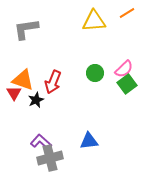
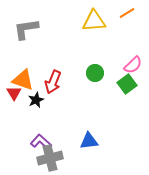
pink semicircle: moved 9 px right, 4 px up
